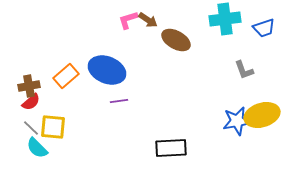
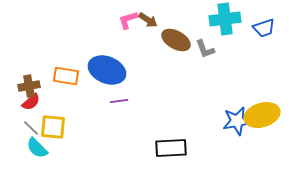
gray L-shape: moved 39 px left, 21 px up
orange rectangle: rotated 50 degrees clockwise
